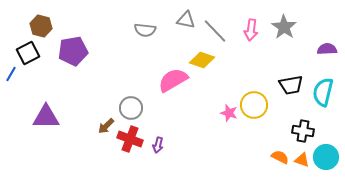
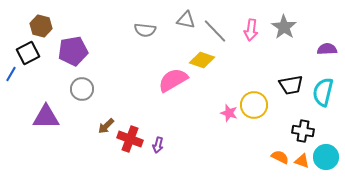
gray circle: moved 49 px left, 19 px up
orange triangle: moved 1 px down
